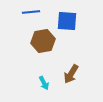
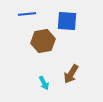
blue line: moved 4 px left, 2 px down
